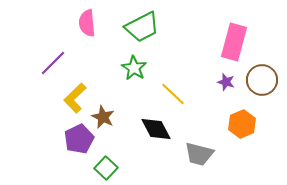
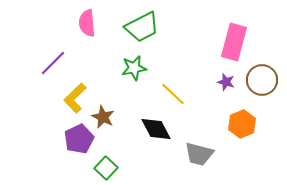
green star: rotated 30 degrees clockwise
